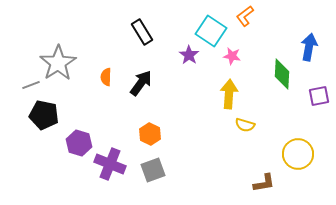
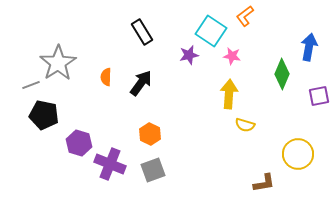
purple star: rotated 24 degrees clockwise
green diamond: rotated 20 degrees clockwise
